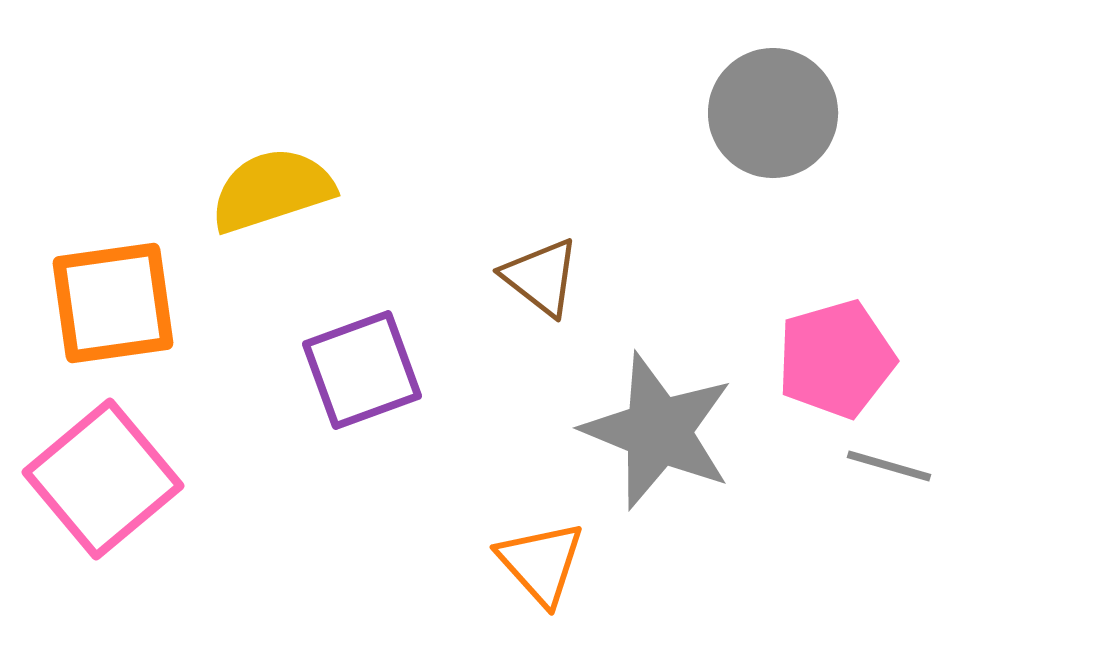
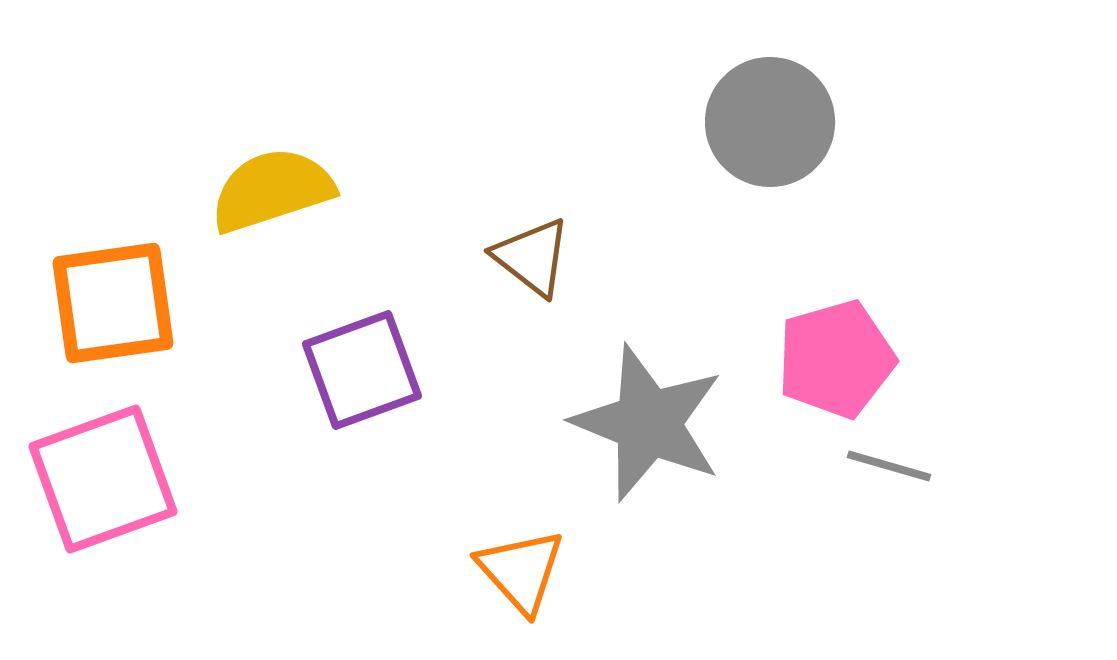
gray circle: moved 3 px left, 9 px down
brown triangle: moved 9 px left, 20 px up
gray star: moved 10 px left, 8 px up
pink square: rotated 20 degrees clockwise
orange triangle: moved 20 px left, 8 px down
